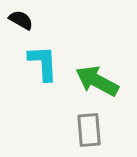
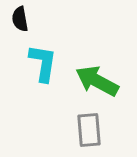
black semicircle: moved 1 px left, 1 px up; rotated 130 degrees counterclockwise
cyan L-shape: rotated 12 degrees clockwise
